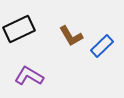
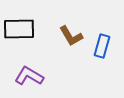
black rectangle: rotated 24 degrees clockwise
blue rectangle: rotated 30 degrees counterclockwise
